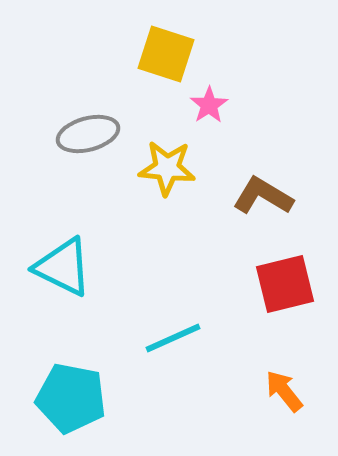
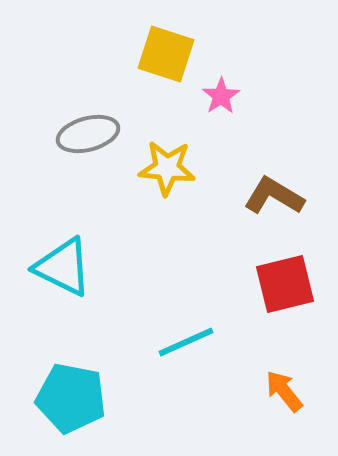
pink star: moved 12 px right, 9 px up
brown L-shape: moved 11 px right
cyan line: moved 13 px right, 4 px down
